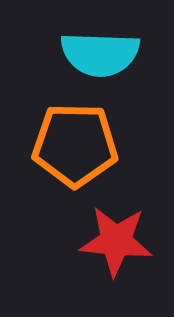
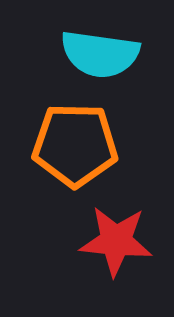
cyan semicircle: rotated 6 degrees clockwise
